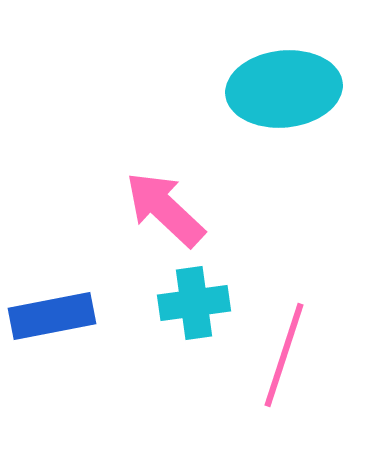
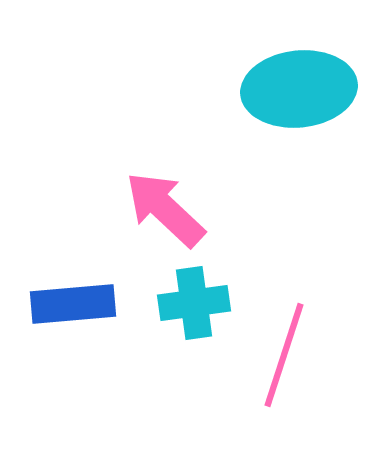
cyan ellipse: moved 15 px right
blue rectangle: moved 21 px right, 12 px up; rotated 6 degrees clockwise
